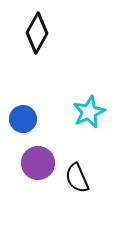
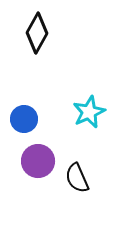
blue circle: moved 1 px right
purple circle: moved 2 px up
